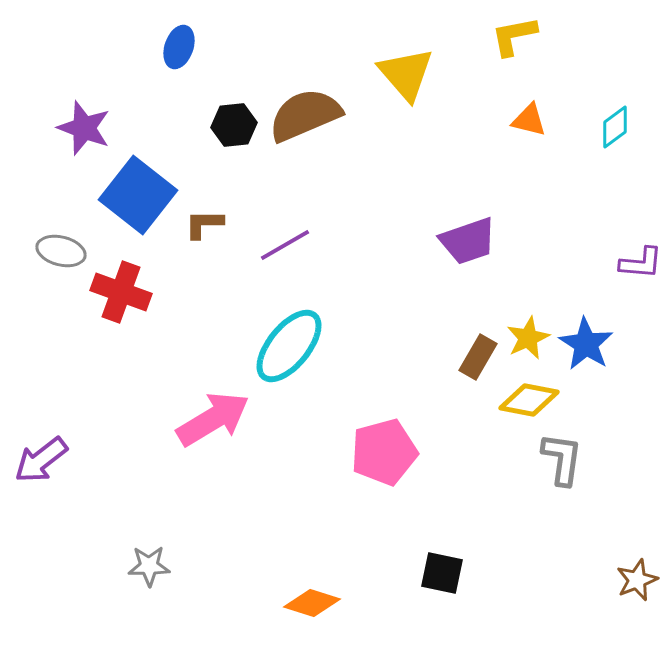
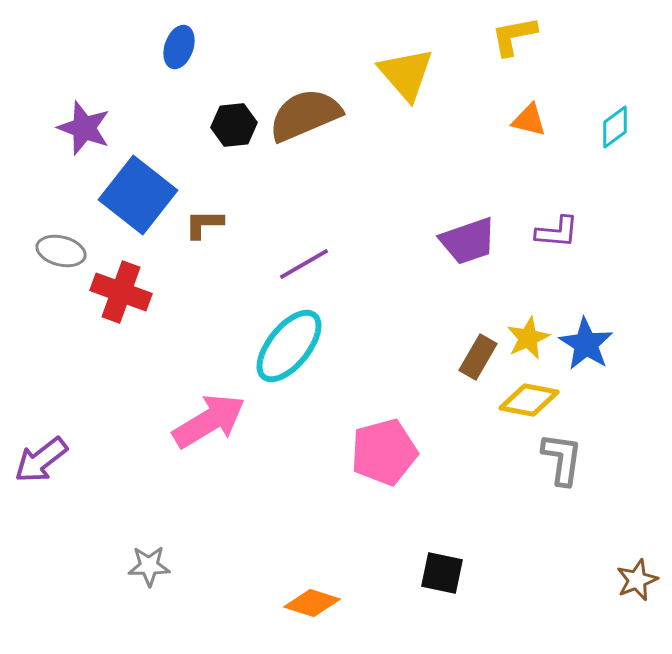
purple line: moved 19 px right, 19 px down
purple L-shape: moved 84 px left, 31 px up
pink arrow: moved 4 px left, 2 px down
